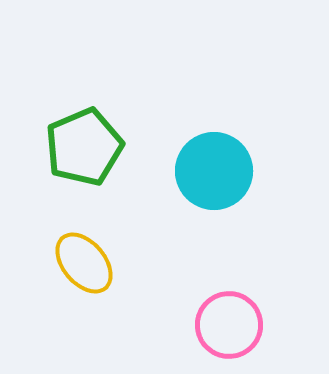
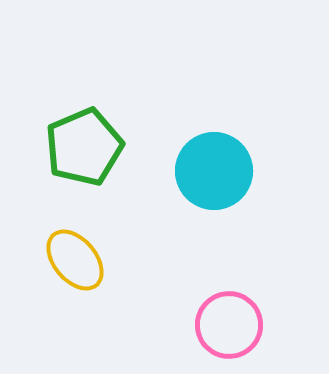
yellow ellipse: moved 9 px left, 3 px up
